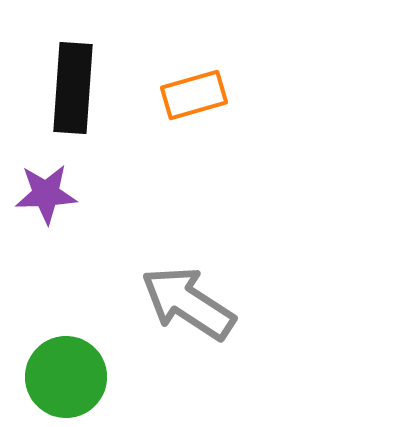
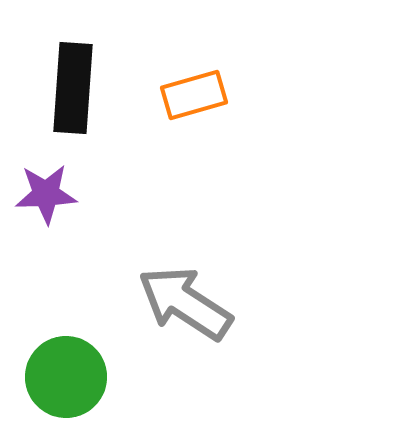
gray arrow: moved 3 px left
